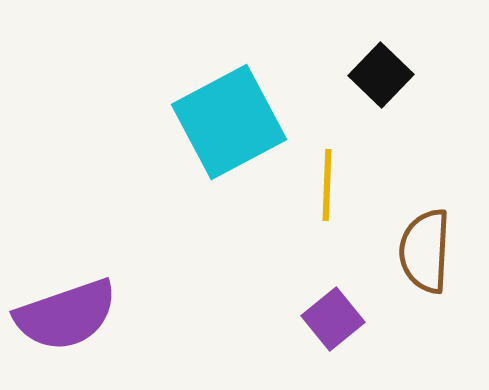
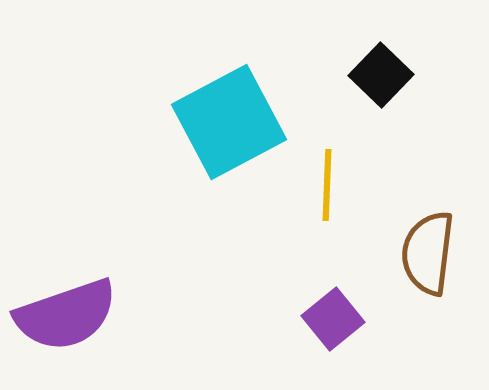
brown semicircle: moved 3 px right, 2 px down; rotated 4 degrees clockwise
